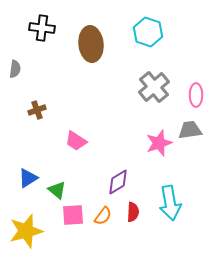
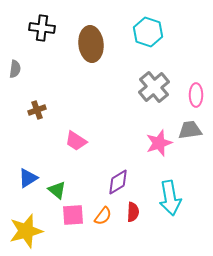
cyan arrow: moved 5 px up
